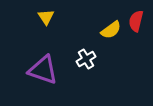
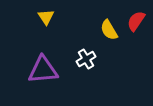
red semicircle: rotated 20 degrees clockwise
yellow semicircle: moved 2 px left; rotated 95 degrees clockwise
purple triangle: rotated 24 degrees counterclockwise
